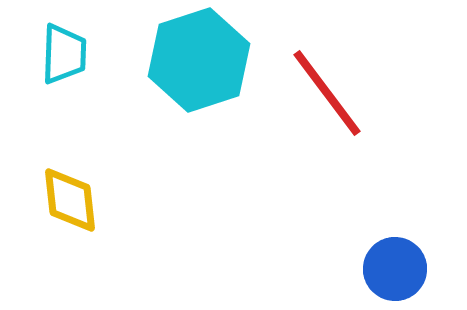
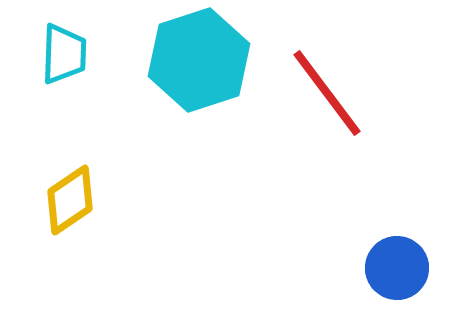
yellow diamond: rotated 62 degrees clockwise
blue circle: moved 2 px right, 1 px up
